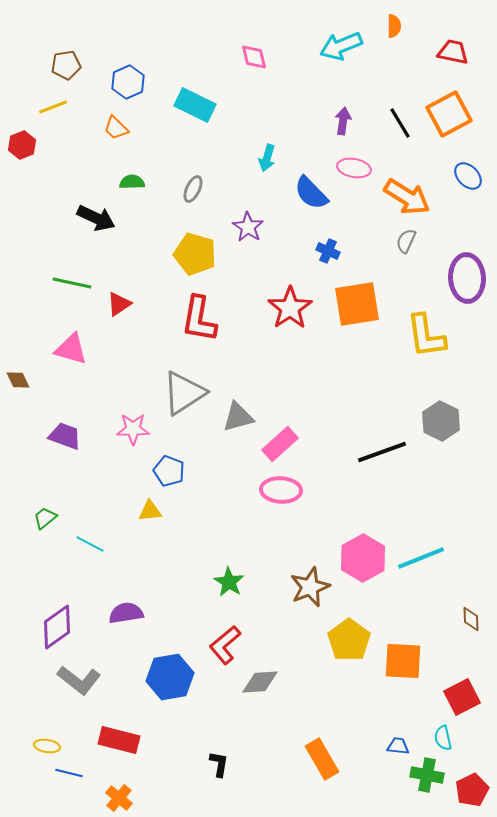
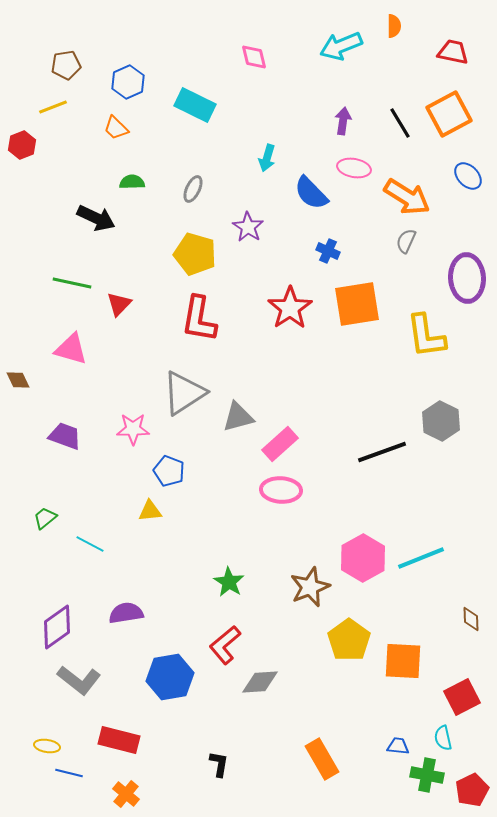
red triangle at (119, 304): rotated 12 degrees counterclockwise
orange cross at (119, 798): moved 7 px right, 4 px up
